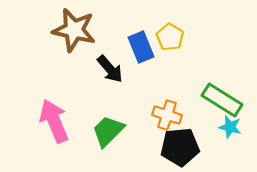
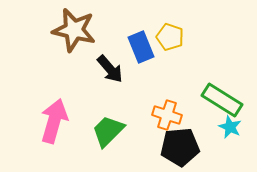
yellow pentagon: rotated 12 degrees counterclockwise
pink arrow: rotated 39 degrees clockwise
cyan star: rotated 10 degrees clockwise
